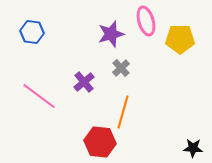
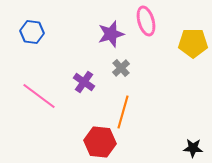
yellow pentagon: moved 13 px right, 4 px down
purple cross: rotated 15 degrees counterclockwise
